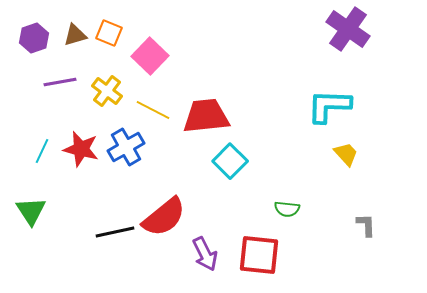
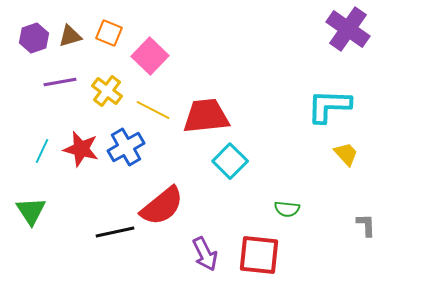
brown triangle: moved 5 px left, 1 px down
red semicircle: moved 2 px left, 11 px up
